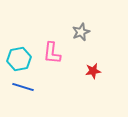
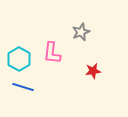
cyan hexagon: rotated 20 degrees counterclockwise
